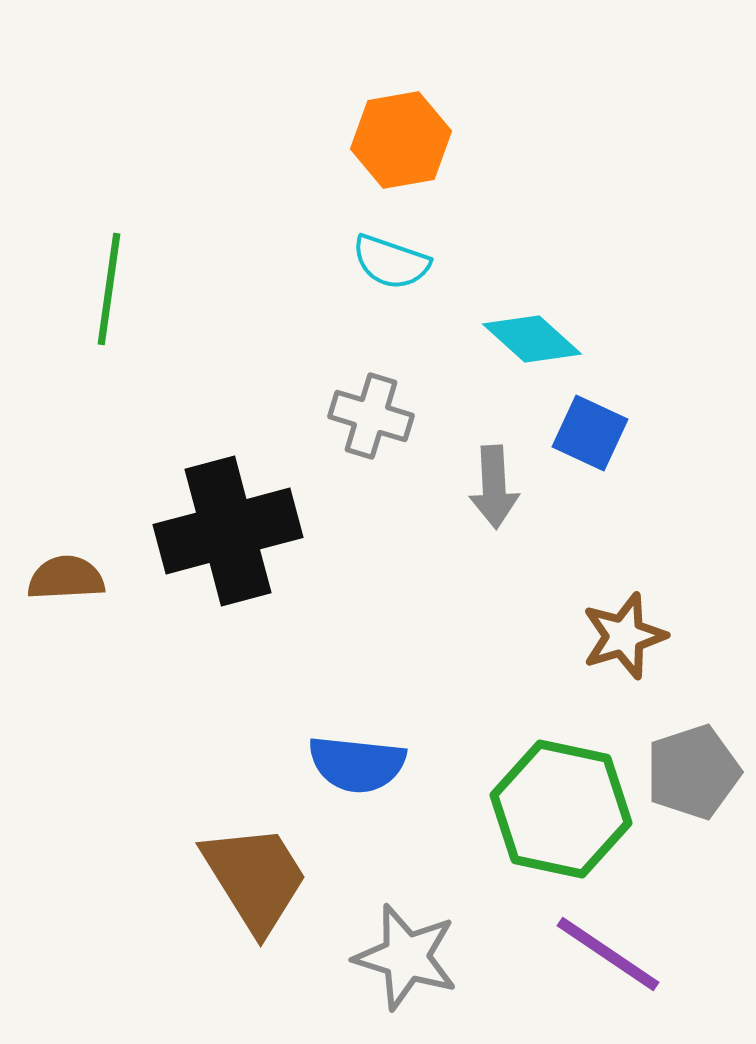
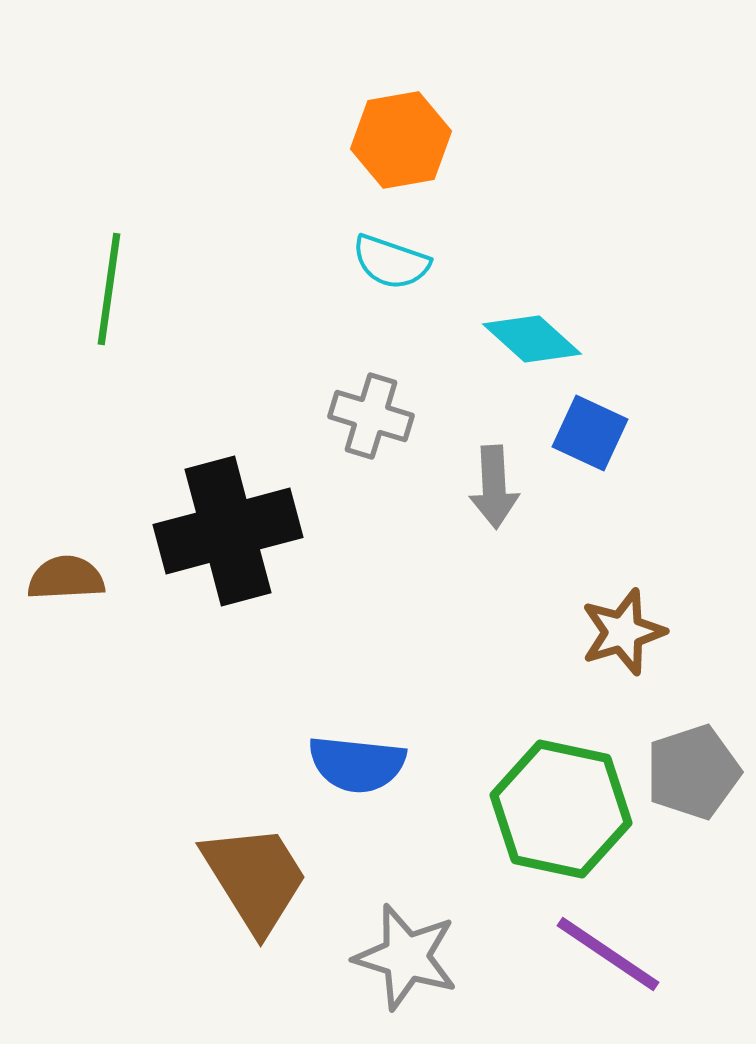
brown star: moved 1 px left, 4 px up
